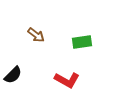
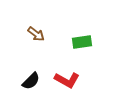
brown arrow: moved 1 px up
black semicircle: moved 18 px right, 6 px down
